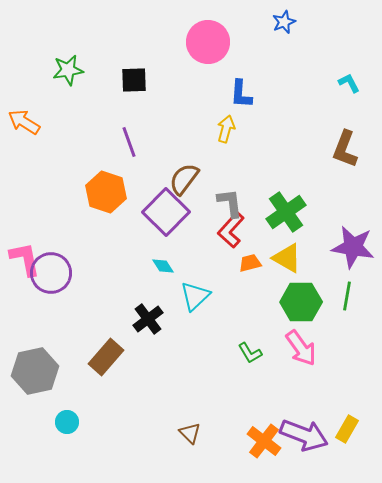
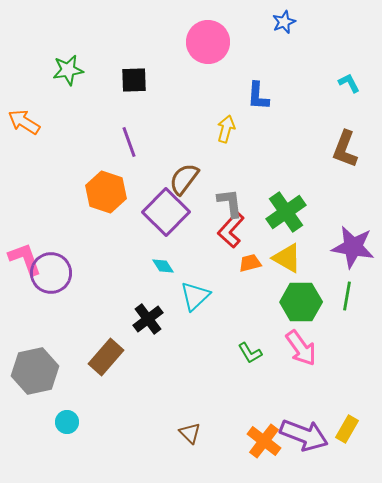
blue L-shape: moved 17 px right, 2 px down
pink L-shape: rotated 9 degrees counterclockwise
